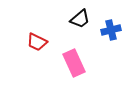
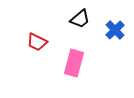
blue cross: moved 4 px right; rotated 30 degrees counterclockwise
pink rectangle: rotated 40 degrees clockwise
